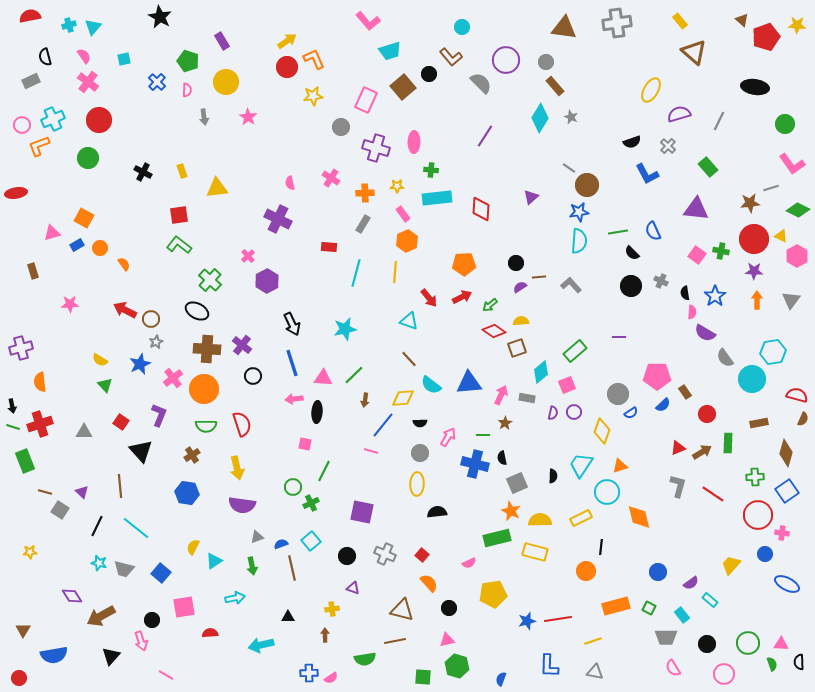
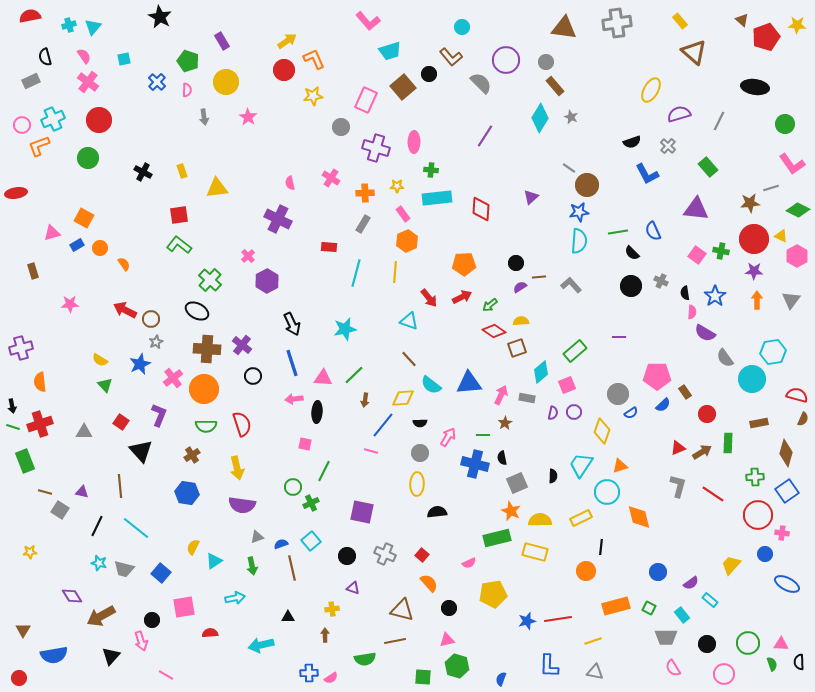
red circle at (287, 67): moved 3 px left, 3 px down
purple triangle at (82, 492): rotated 32 degrees counterclockwise
